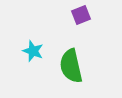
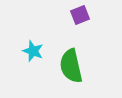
purple square: moved 1 px left
